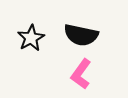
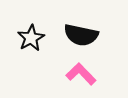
pink L-shape: rotated 100 degrees clockwise
